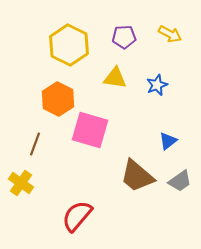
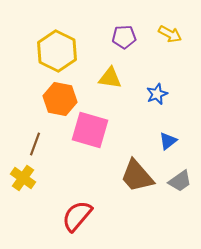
yellow hexagon: moved 12 px left, 6 px down
yellow triangle: moved 5 px left
blue star: moved 9 px down
orange hexagon: moved 2 px right; rotated 16 degrees counterclockwise
brown trapezoid: rotated 9 degrees clockwise
yellow cross: moved 2 px right, 5 px up
